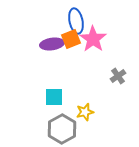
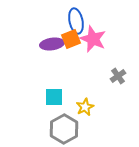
pink star: rotated 12 degrees counterclockwise
yellow star: moved 5 px up; rotated 12 degrees counterclockwise
gray hexagon: moved 2 px right
